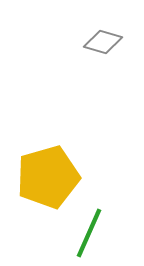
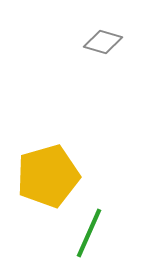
yellow pentagon: moved 1 px up
